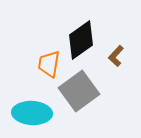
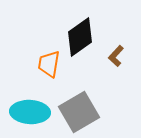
black diamond: moved 1 px left, 3 px up
gray square: moved 21 px down; rotated 6 degrees clockwise
cyan ellipse: moved 2 px left, 1 px up
